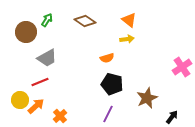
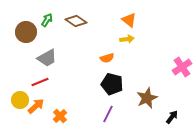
brown diamond: moved 9 px left
